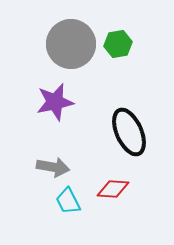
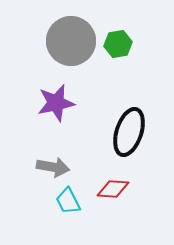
gray circle: moved 3 px up
purple star: moved 1 px right, 1 px down
black ellipse: rotated 42 degrees clockwise
